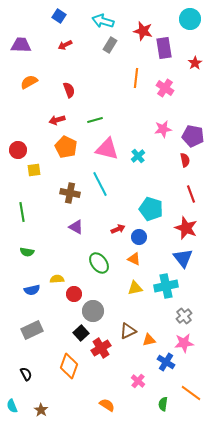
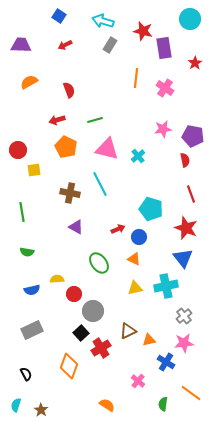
cyan semicircle at (12, 406): moved 4 px right, 1 px up; rotated 40 degrees clockwise
